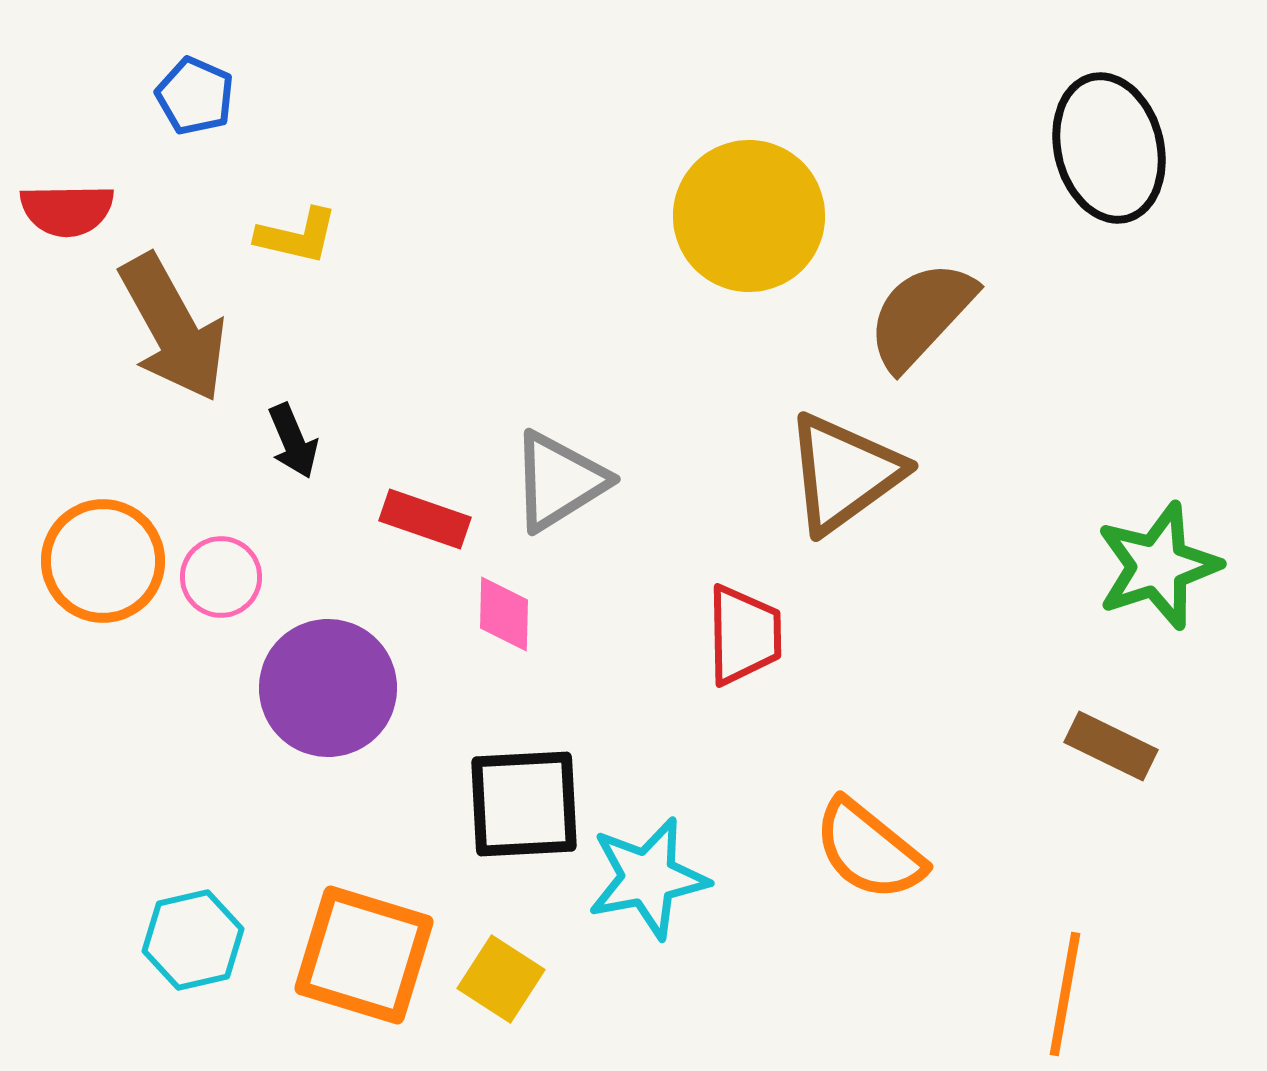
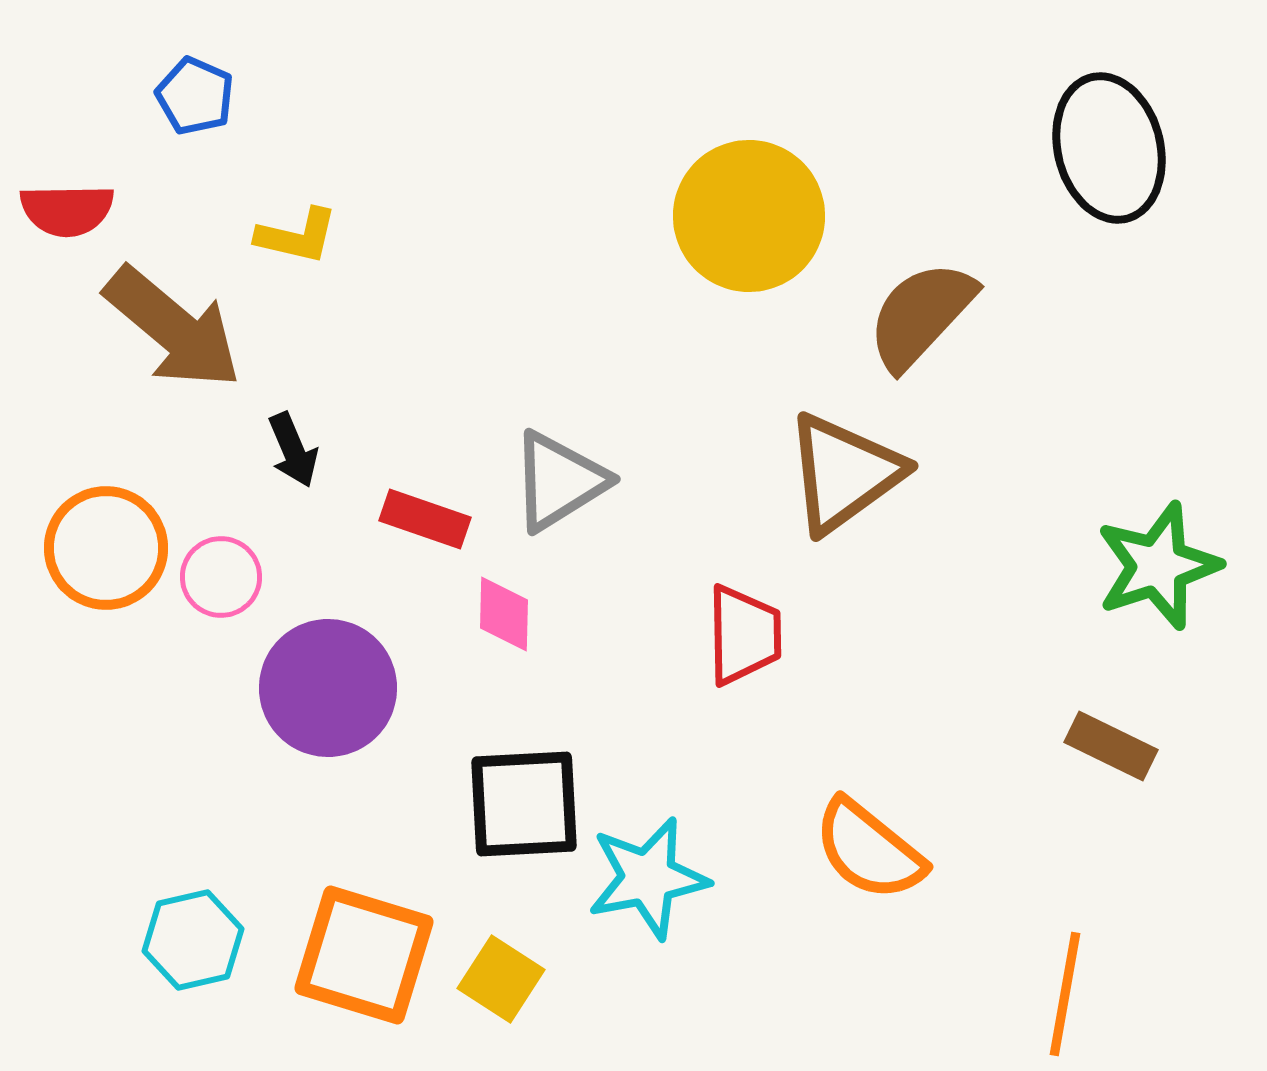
brown arrow: rotated 21 degrees counterclockwise
black arrow: moved 9 px down
orange circle: moved 3 px right, 13 px up
